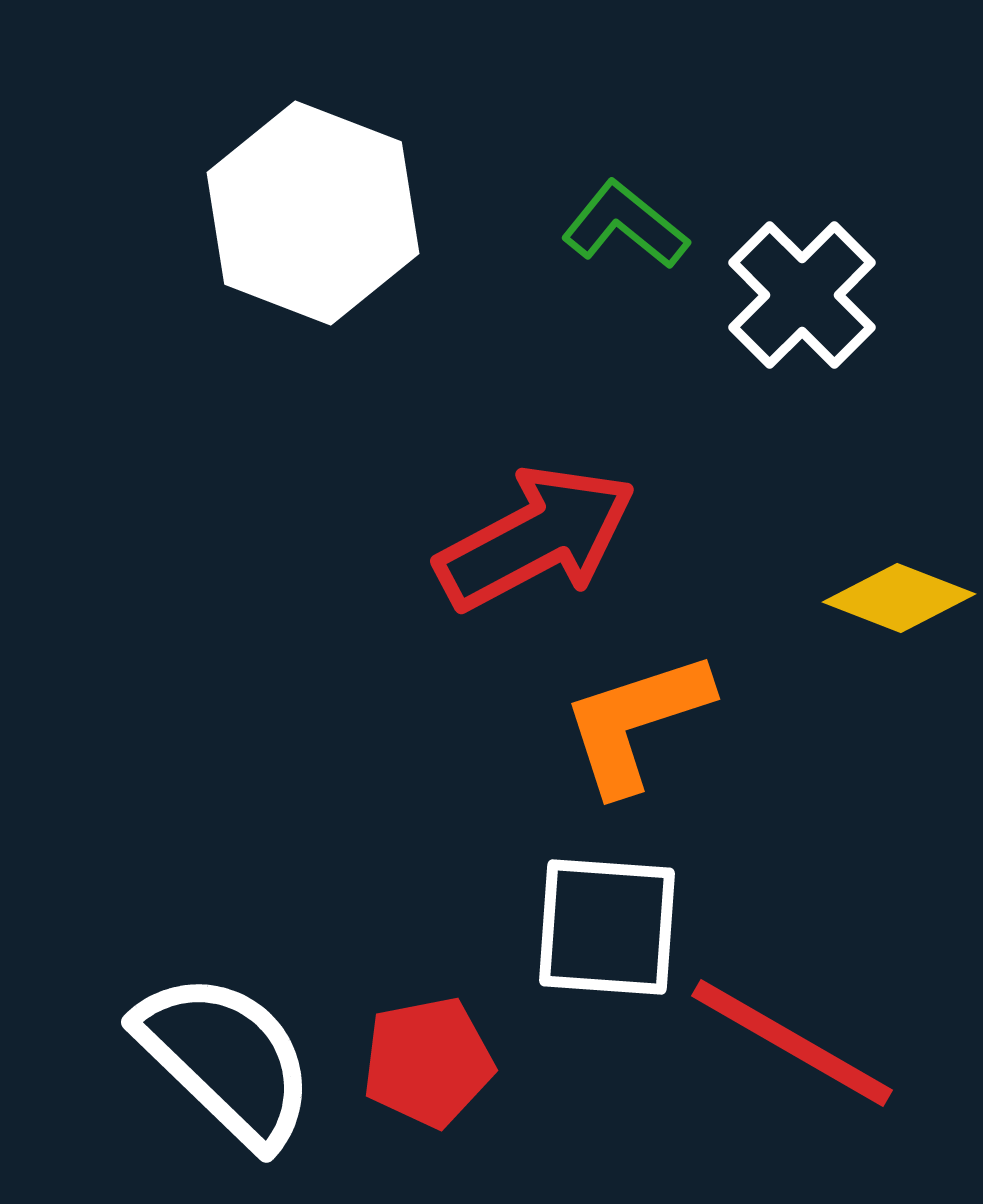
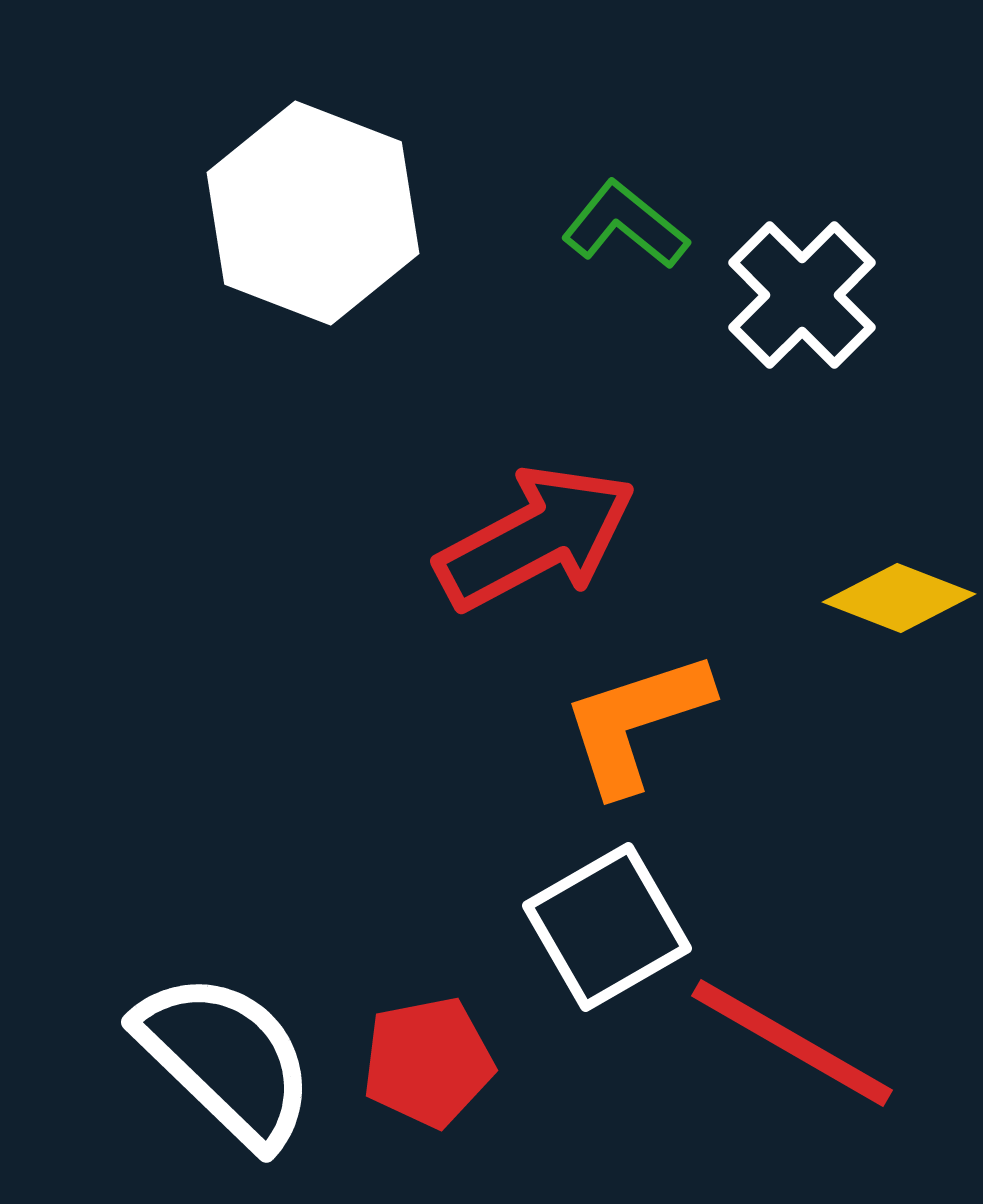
white square: rotated 34 degrees counterclockwise
